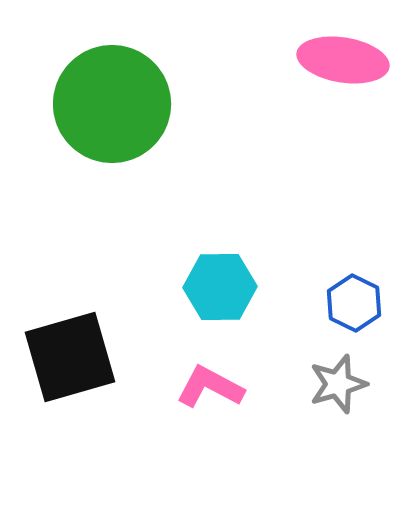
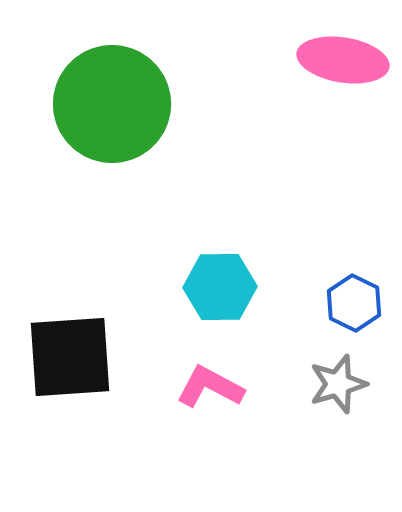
black square: rotated 12 degrees clockwise
